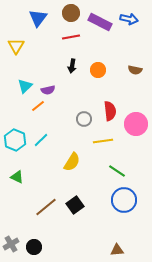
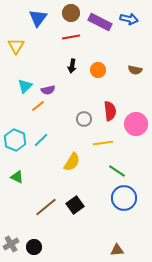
yellow line: moved 2 px down
blue circle: moved 2 px up
